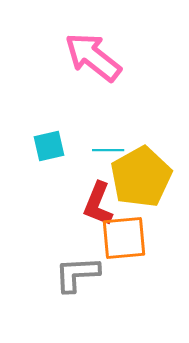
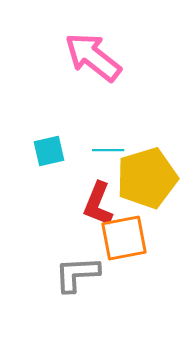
cyan square: moved 5 px down
yellow pentagon: moved 6 px right, 1 px down; rotated 12 degrees clockwise
orange square: rotated 6 degrees counterclockwise
